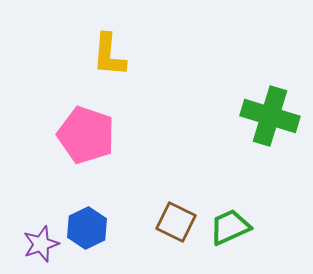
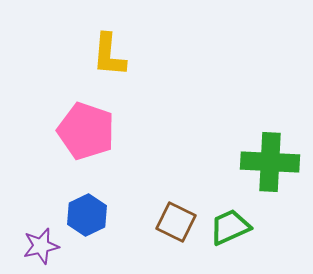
green cross: moved 46 px down; rotated 14 degrees counterclockwise
pink pentagon: moved 4 px up
blue hexagon: moved 13 px up
purple star: moved 2 px down; rotated 6 degrees clockwise
